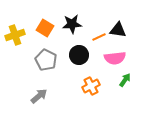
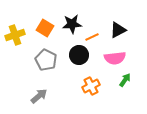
black triangle: rotated 36 degrees counterclockwise
orange line: moved 7 px left
